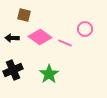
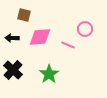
pink diamond: rotated 40 degrees counterclockwise
pink line: moved 3 px right, 2 px down
black cross: rotated 24 degrees counterclockwise
